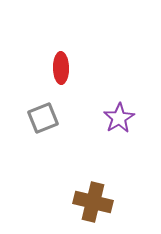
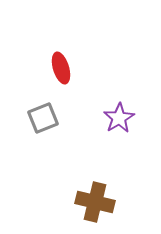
red ellipse: rotated 16 degrees counterclockwise
brown cross: moved 2 px right
